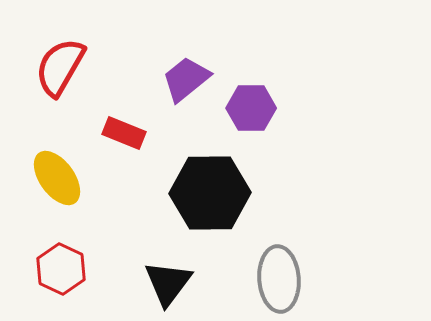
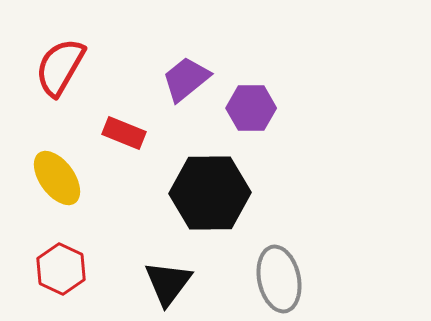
gray ellipse: rotated 8 degrees counterclockwise
